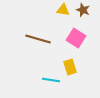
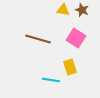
brown star: moved 1 px left
